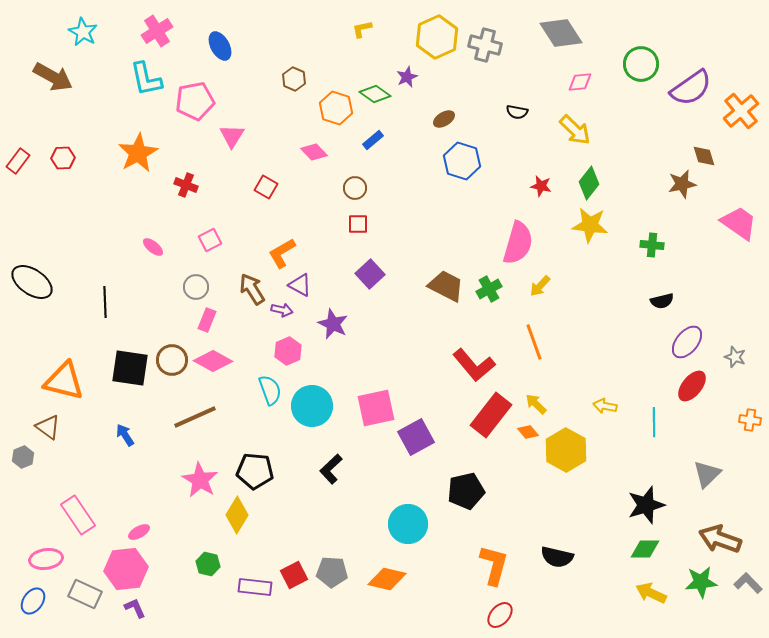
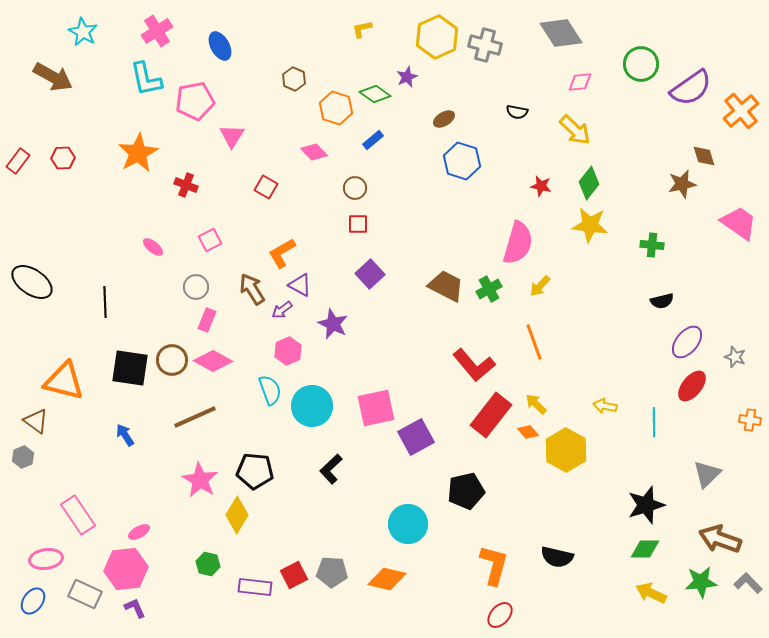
purple arrow at (282, 310): rotated 130 degrees clockwise
brown triangle at (48, 427): moved 12 px left, 6 px up
